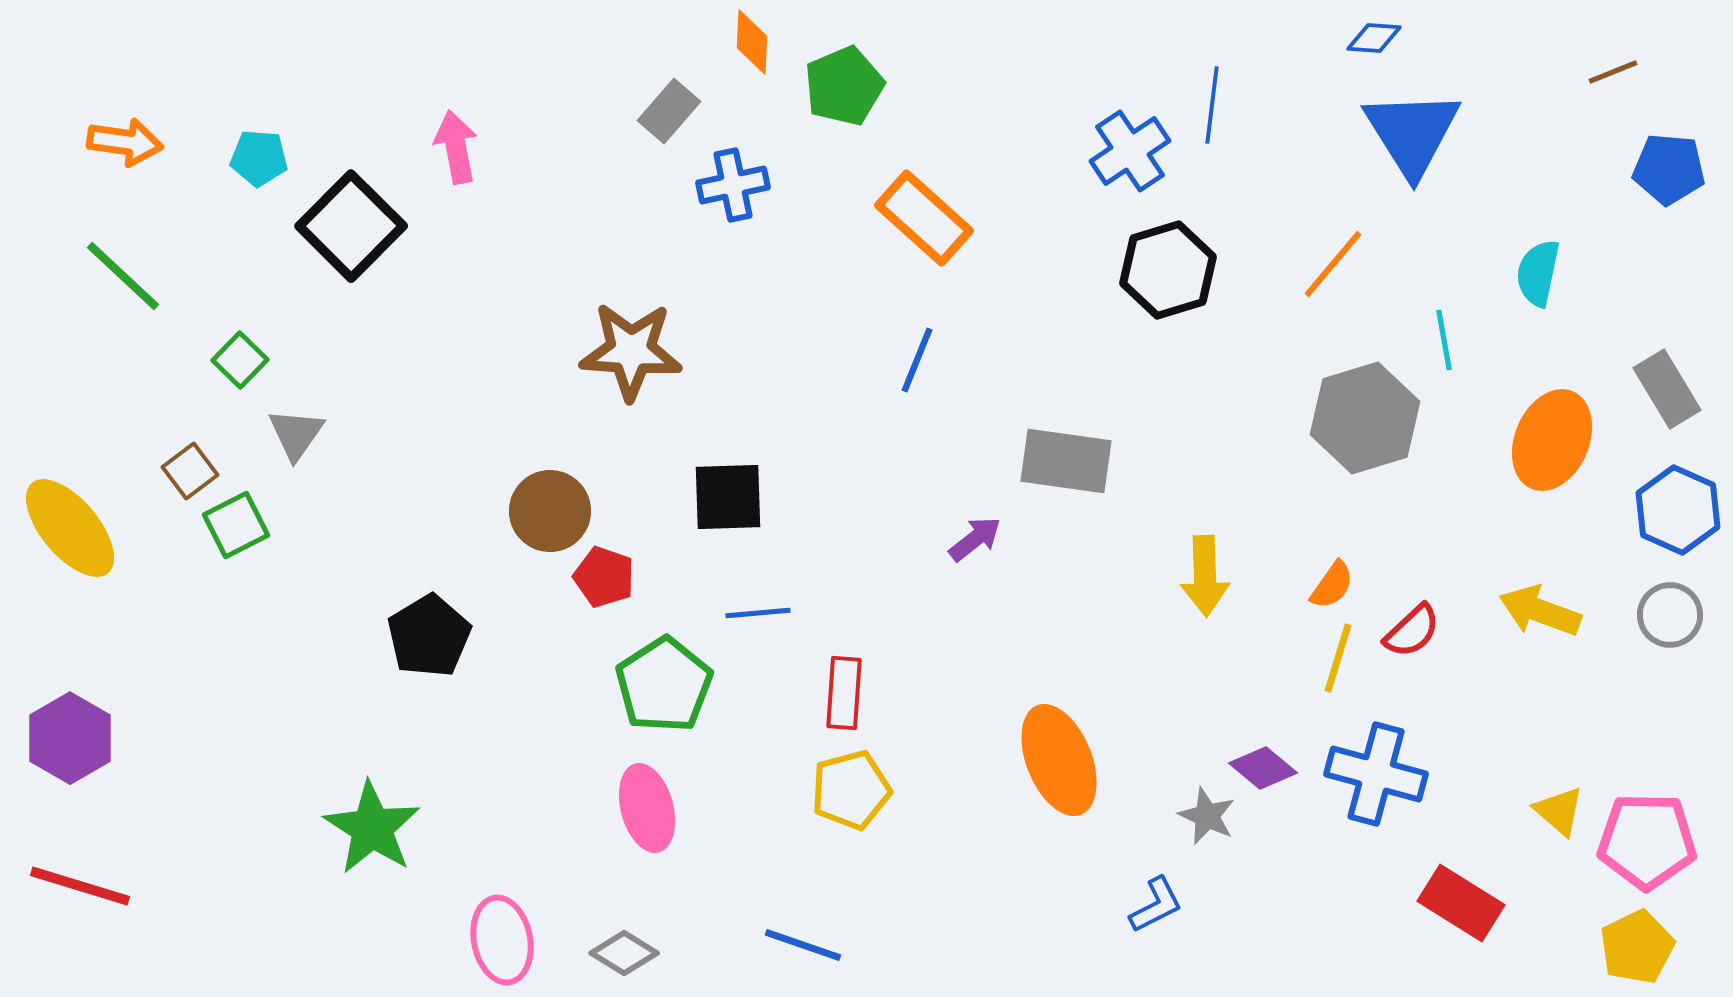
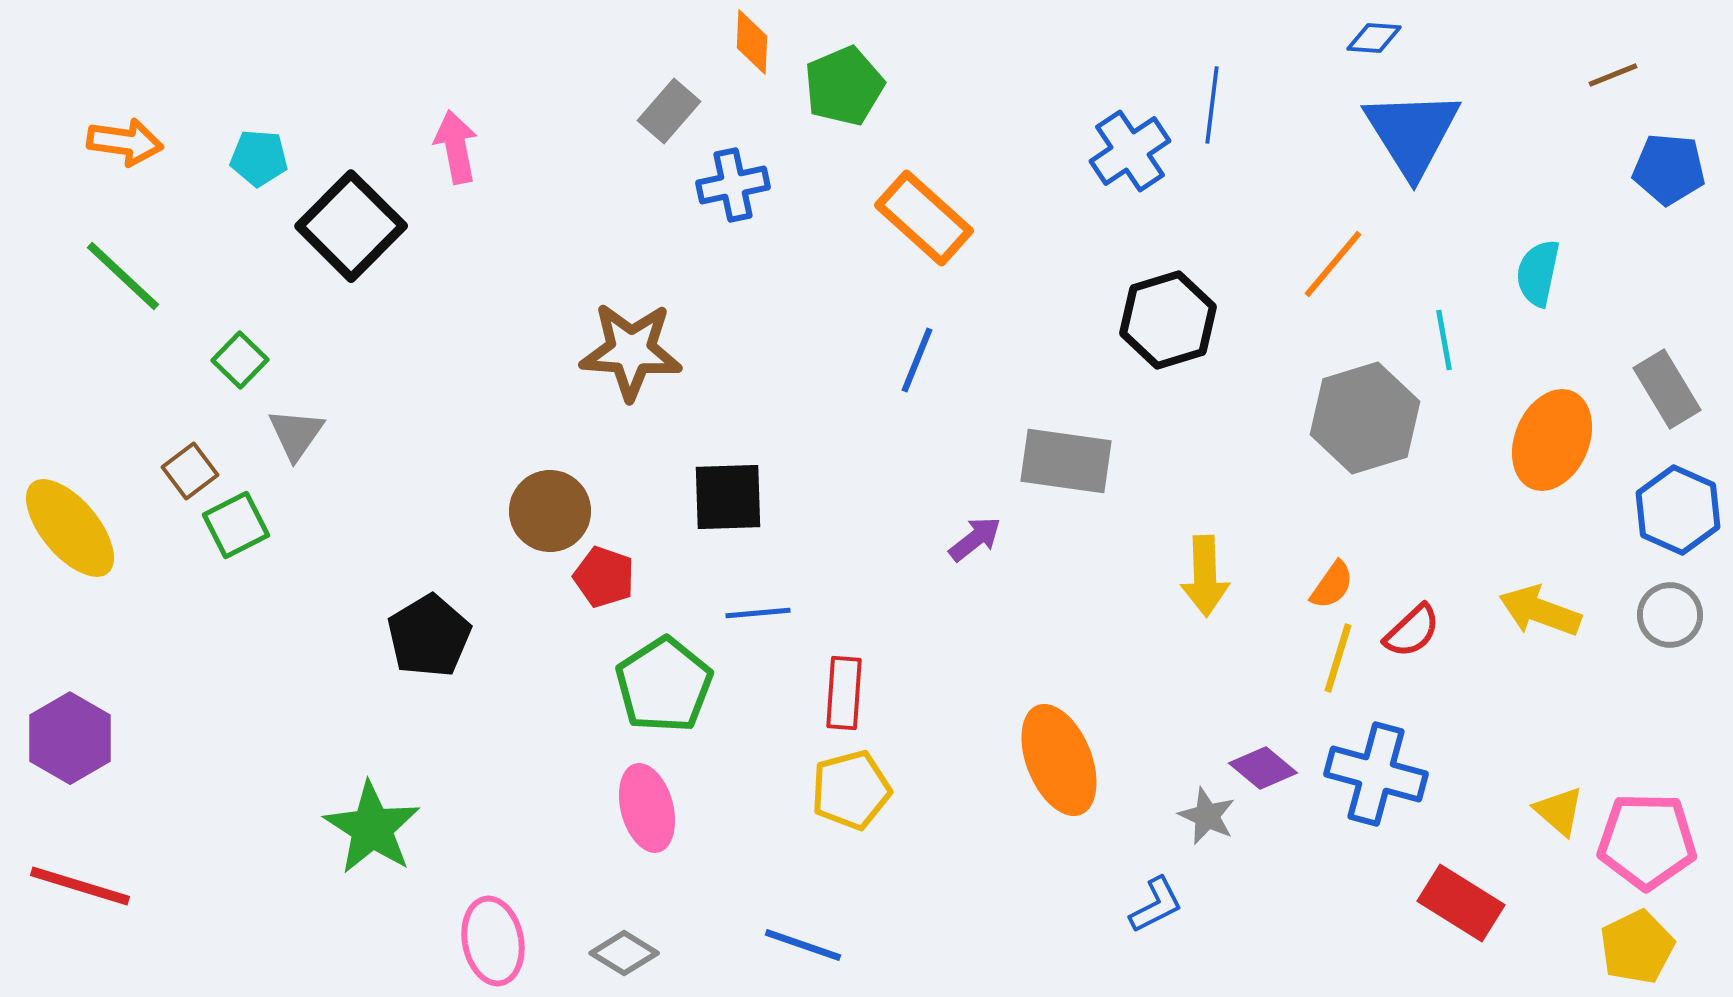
brown line at (1613, 72): moved 3 px down
black hexagon at (1168, 270): moved 50 px down
pink ellipse at (502, 940): moved 9 px left, 1 px down
